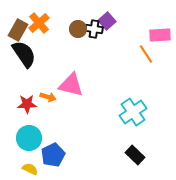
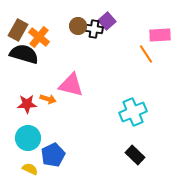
orange cross: moved 14 px down; rotated 10 degrees counterclockwise
brown circle: moved 3 px up
black semicircle: rotated 40 degrees counterclockwise
orange arrow: moved 2 px down
cyan cross: rotated 12 degrees clockwise
cyan circle: moved 1 px left
